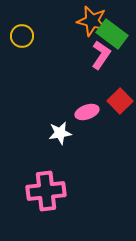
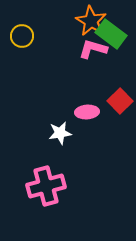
orange star: moved 1 px left; rotated 16 degrees clockwise
green rectangle: moved 1 px left
pink L-shape: moved 8 px left, 6 px up; rotated 108 degrees counterclockwise
pink ellipse: rotated 15 degrees clockwise
pink cross: moved 5 px up; rotated 9 degrees counterclockwise
